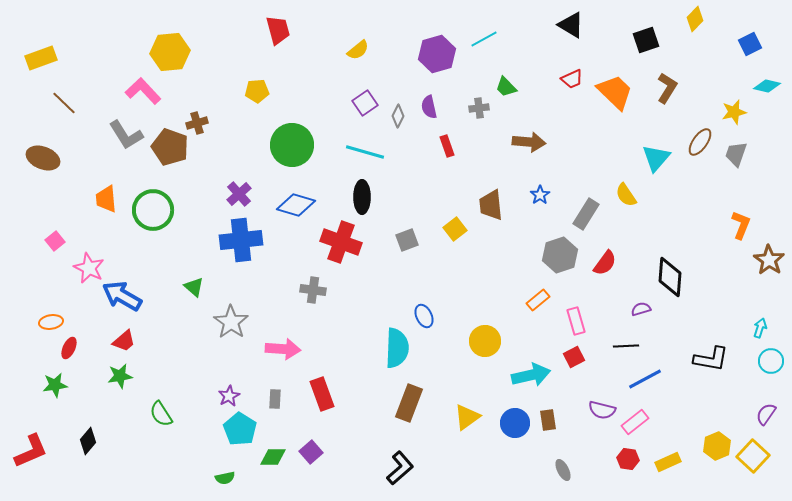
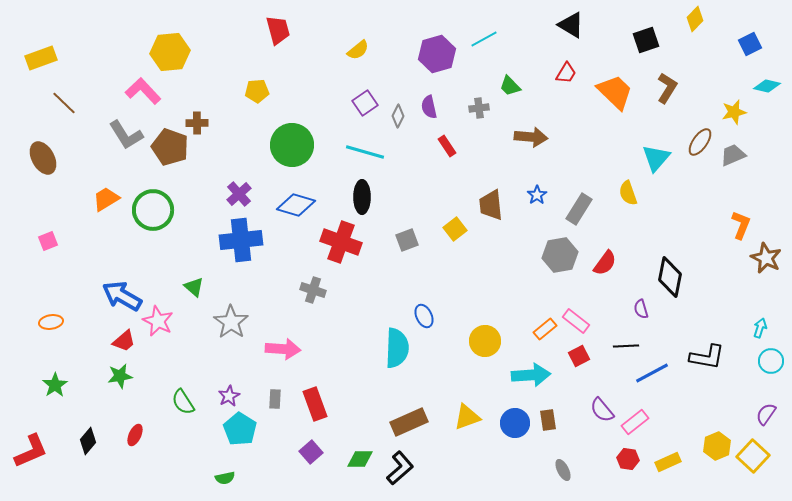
red trapezoid at (572, 79): moved 6 px left, 6 px up; rotated 35 degrees counterclockwise
green trapezoid at (506, 87): moved 4 px right, 1 px up
brown cross at (197, 123): rotated 15 degrees clockwise
brown arrow at (529, 142): moved 2 px right, 5 px up
red rectangle at (447, 146): rotated 15 degrees counterclockwise
gray trapezoid at (736, 154): moved 3 px left, 1 px down; rotated 48 degrees clockwise
brown ellipse at (43, 158): rotated 40 degrees clockwise
blue star at (540, 195): moved 3 px left
yellow semicircle at (626, 195): moved 2 px right, 2 px up; rotated 15 degrees clockwise
orange trapezoid at (106, 199): rotated 64 degrees clockwise
gray rectangle at (586, 214): moved 7 px left, 5 px up
pink square at (55, 241): moved 7 px left; rotated 18 degrees clockwise
gray hexagon at (560, 255): rotated 8 degrees clockwise
brown star at (769, 260): moved 3 px left, 2 px up; rotated 8 degrees counterclockwise
pink star at (89, 268): moved 69 px right, 53 px down
black diamond at (670, 277): rotated 6 degrees clockwise
gray cross at (313, 290): rotated 10 degrees clockwise
orange rectangle at (538, 300): moved 7 px right, 29 px down
purple semicircle at (641, 309): rotated 90 degrees counterclockwise
pink rectangle at (576, 321): rotated 36 degrees counterclockwise
red ellipse at (69, 348): moved 66 px right, 87 px down
red square at (574, 357): moved 5 px right, 1 px up
black L-shape at (711, 359): moved 4 px left, 2 px up
cyan arrow at (531, 375): rotated 9 degrees clockwise
blue line at (645, 379): moved 7 px right, 6 px up
green star at (55, 385): rotated 25 degrees counterclockwise
red rectangle at (322, 394): moved 7 px left, 10 px down
brown rectangle at (409, 403): moved 19 px down; rotated 45 degrees clockwise
purple semicircle at (602, 410): rotated 36 degrees clockwise
green semicircle at (161, 414): moved 22 px right, 12 px up
yellow triangle at (467, 417): rotated 16 degrees clockwise
green diamond at (273, 457): moved 87 px right, 2 px down
